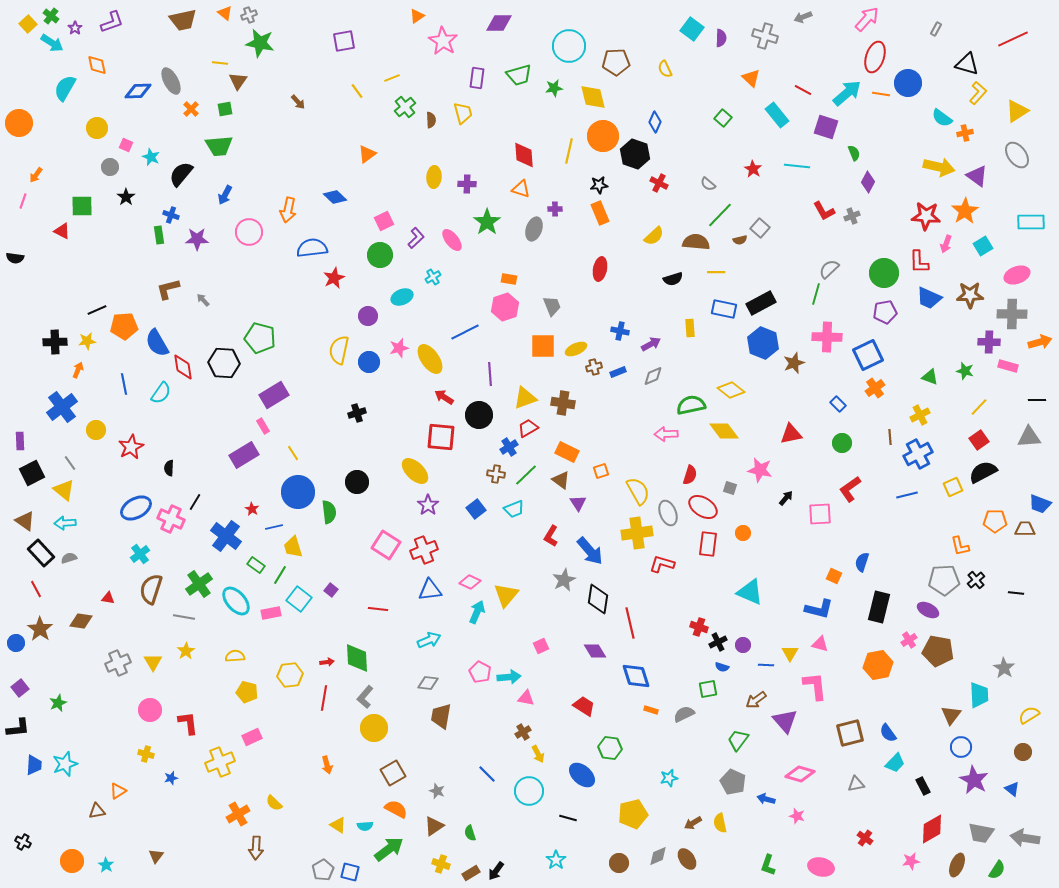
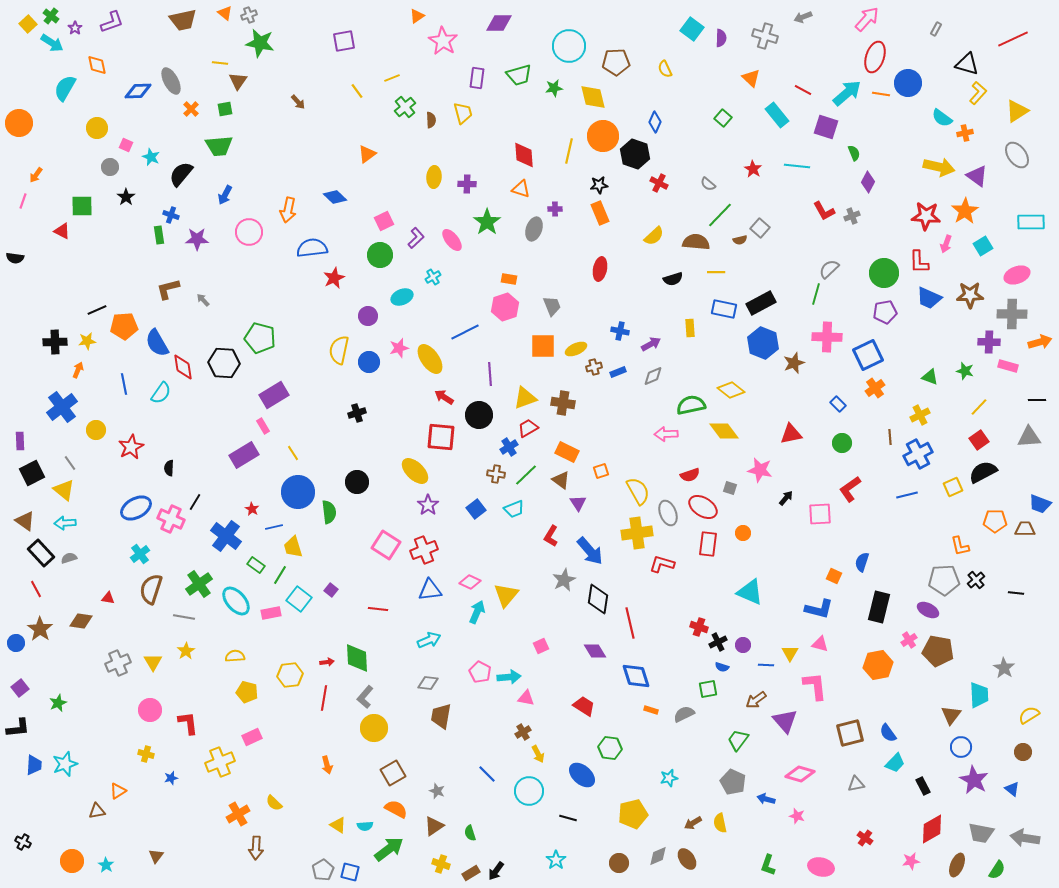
red semicircle at (690, 475): rotated 54 degrees clockwise
